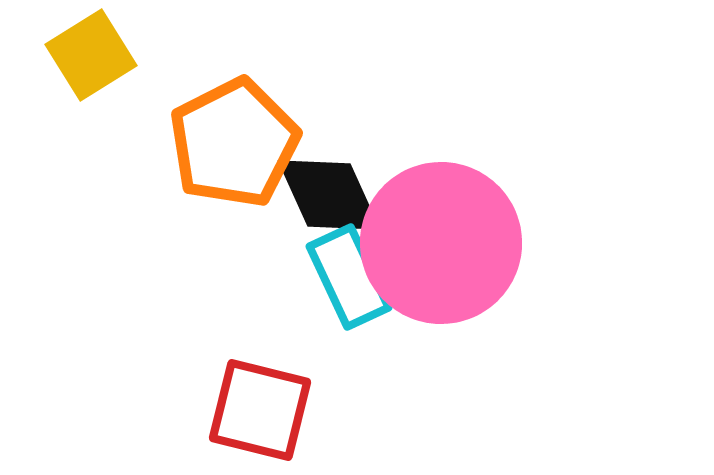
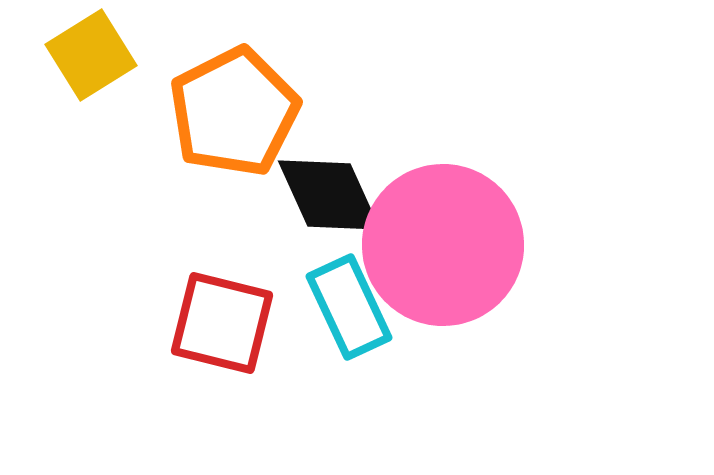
orange pentagon: moved 31 px up
pink circle: moved 2 px right, 2 px down
cyan rectangle: moved 30 px down
red square: moved 38 px left, 87 px up
